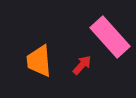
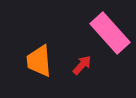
pink rectangle: moved 4 px up
